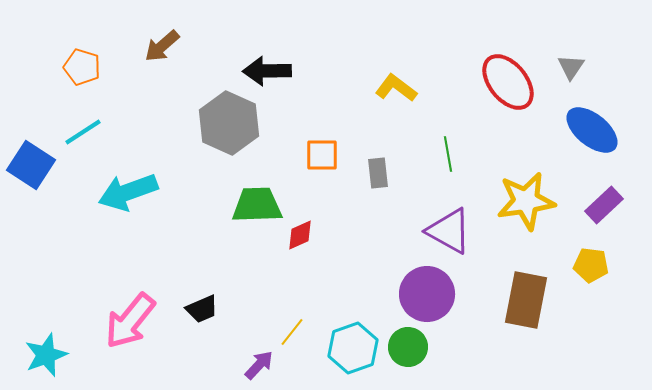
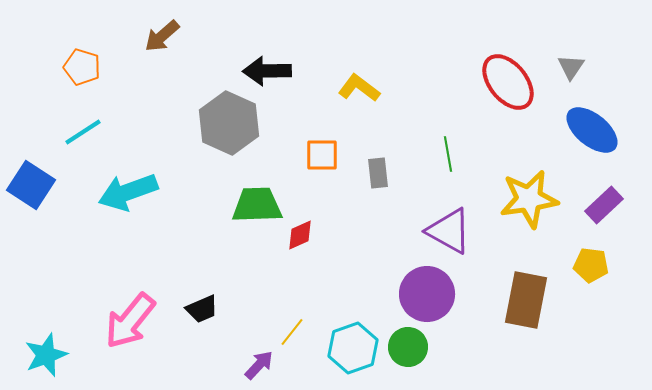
brown arrow: moved 10 px up
yellow L-shape: moved 37 px left
blue square: moved 20 px down
yellow star: moved 3 px right, 2 px up
